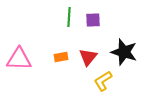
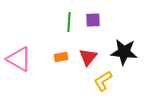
green line: moved 5 px down
black star: rotated 12 degrees counterclockwise
pink triangle: rotated 28 degrees clockwise
